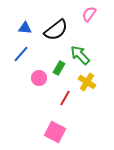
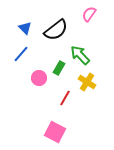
blue triangle: rotated 40 degrees clockwise
